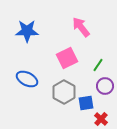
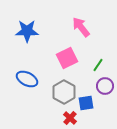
red cross: moved 31 px left, 1 px up
